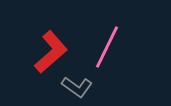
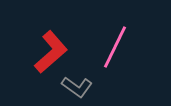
pink line: moved 8 px right
